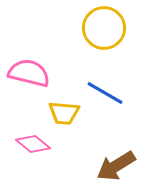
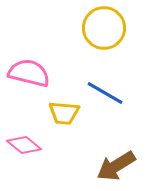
pink diamond: moved 9 px left, 1 px down
